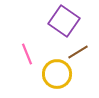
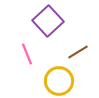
purple square: moved 16 px left; rotated 12 degrees clockwise
yellow circle: moved 2 px right, 7 px down
